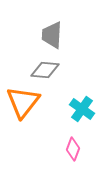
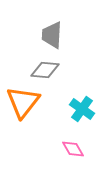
pink diamond: rotated 50 degrees counterclockwise
